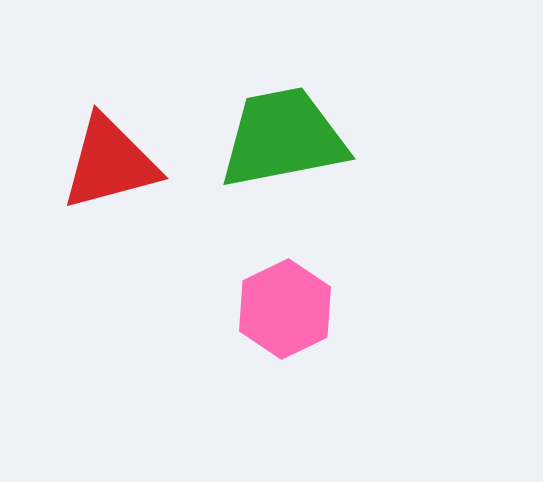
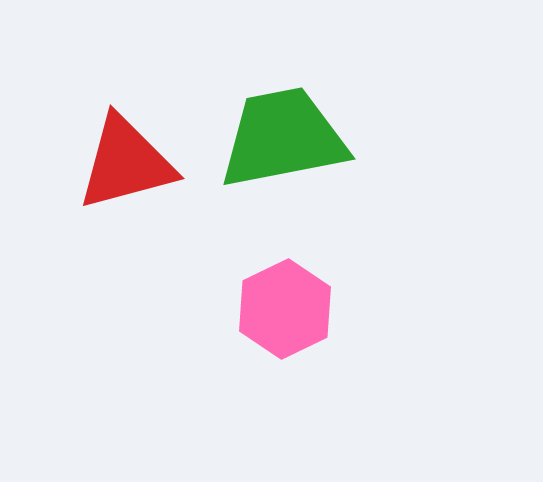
red triangle: moved 16 px right
